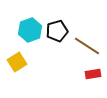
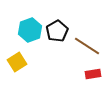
black pentagon: rotated 15 degrees counterclockwise
